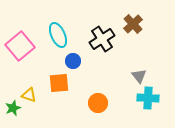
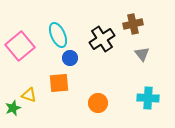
brown cross: rotated 30 degrees clockwise
blue circle: moved 3 px left, 3 px up
gray triangle: moved 3 px right, 22 px up
